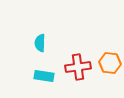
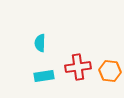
orange hexagon: moved 8 px down
cyan rectangle: rotated 18 degrees counterclockwise
